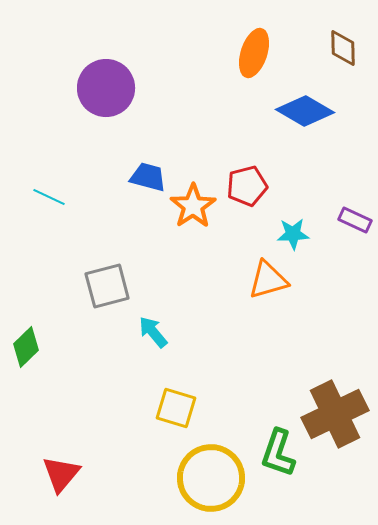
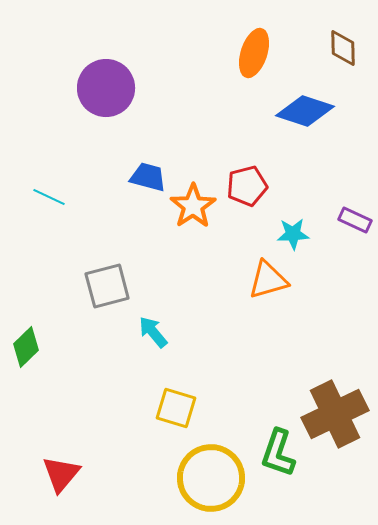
blue diamond: rotated 12 degrees counterclockwise
